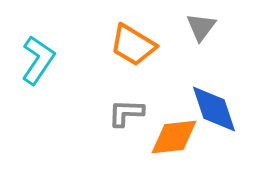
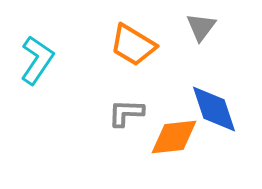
cyan L-shape: moved 1 px left
